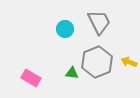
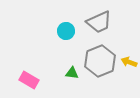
gray trapezoid: rotated 92 degrees clockwise
cyan circle: moved 1 px right, 2 px down
gray hexagon: moved 3 px right, 1 px up
pink rectangle: moved 2 px left, 2 px down
